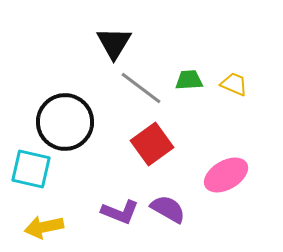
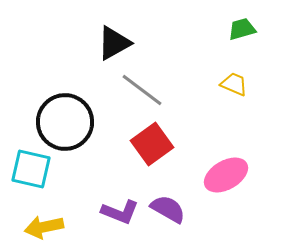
black triangle: rotated 30 degrees clockwise
green trapezoid: moved 53 px right, 51 px up; rotated 12 degrees counterclockwise
gray line: moved 1 px right, 2 px down
